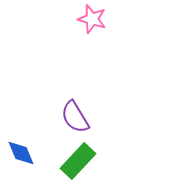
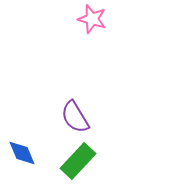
blue diamond: moved 1 px right
